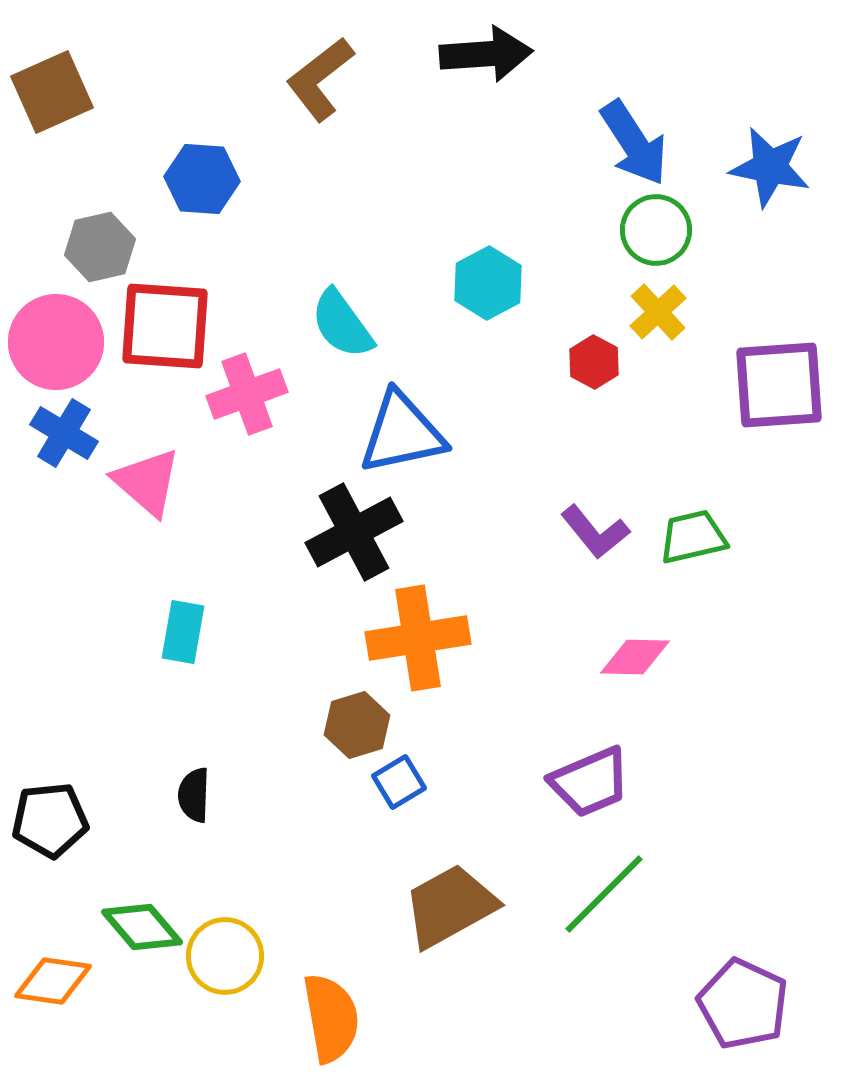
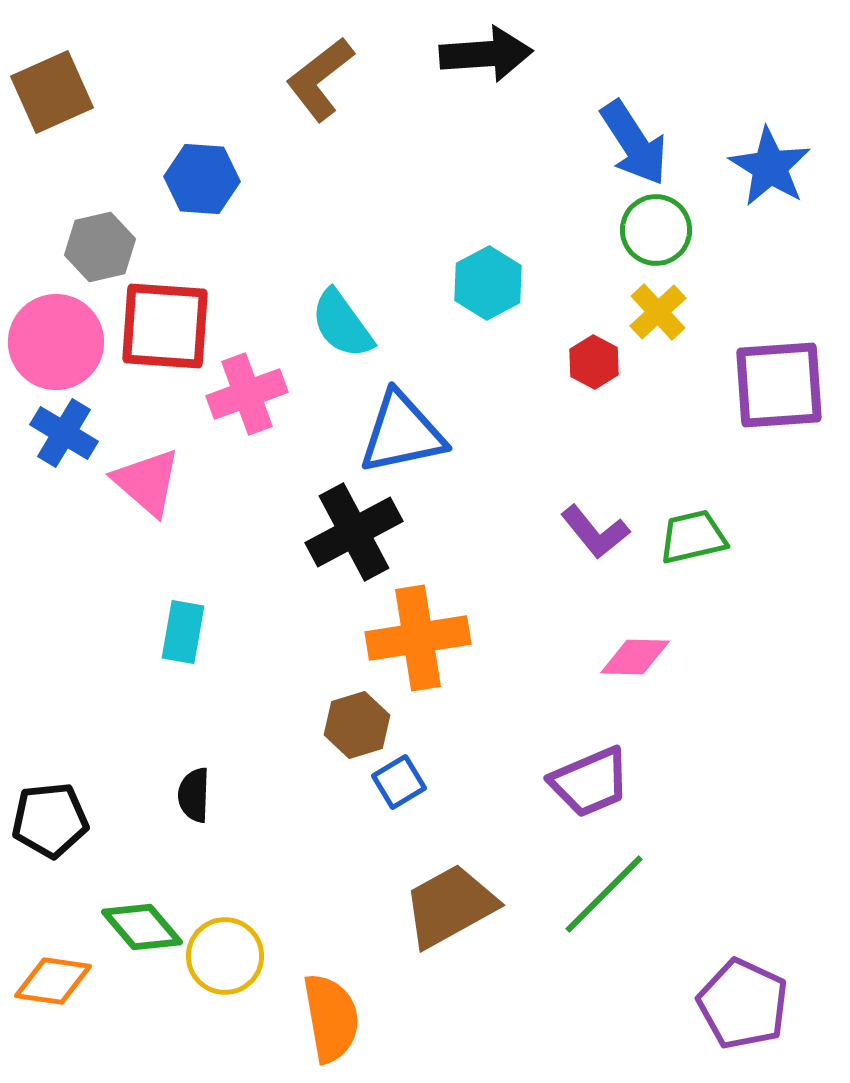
blue star: rotated 20 degrees clockwise
